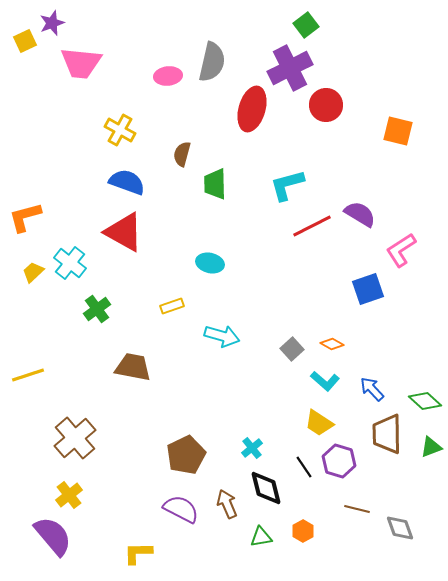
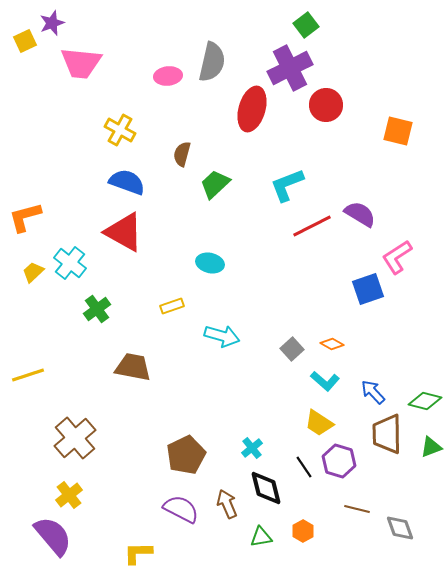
green trapezoid at (215, 184): rotated 48 degrees clockwise
cyan L-shape at (287, 185): rotated 6 degrees counterclockwise
pink L-shape at (401, 250): moved 4 px left, 7 px down
blue arrow at (372, 389): moved 1 px right, 3 px down
green diamond at (425, 401): rotated 28 degrees counterclockwise
